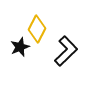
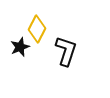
black L-shape: rotated 28 degrees counterclockwise
